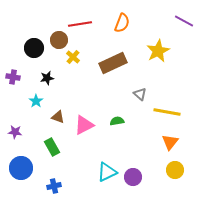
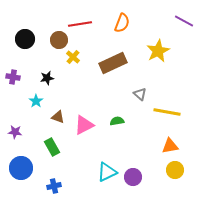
black circle: moved 9 px left, 9 px up
orange triangle: moved 4 px down; rotated 42 degrees clockwise
